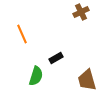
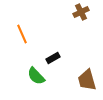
black rectangle: moved 3 px left
green semicircle: rotated 120 degrees clockwise
